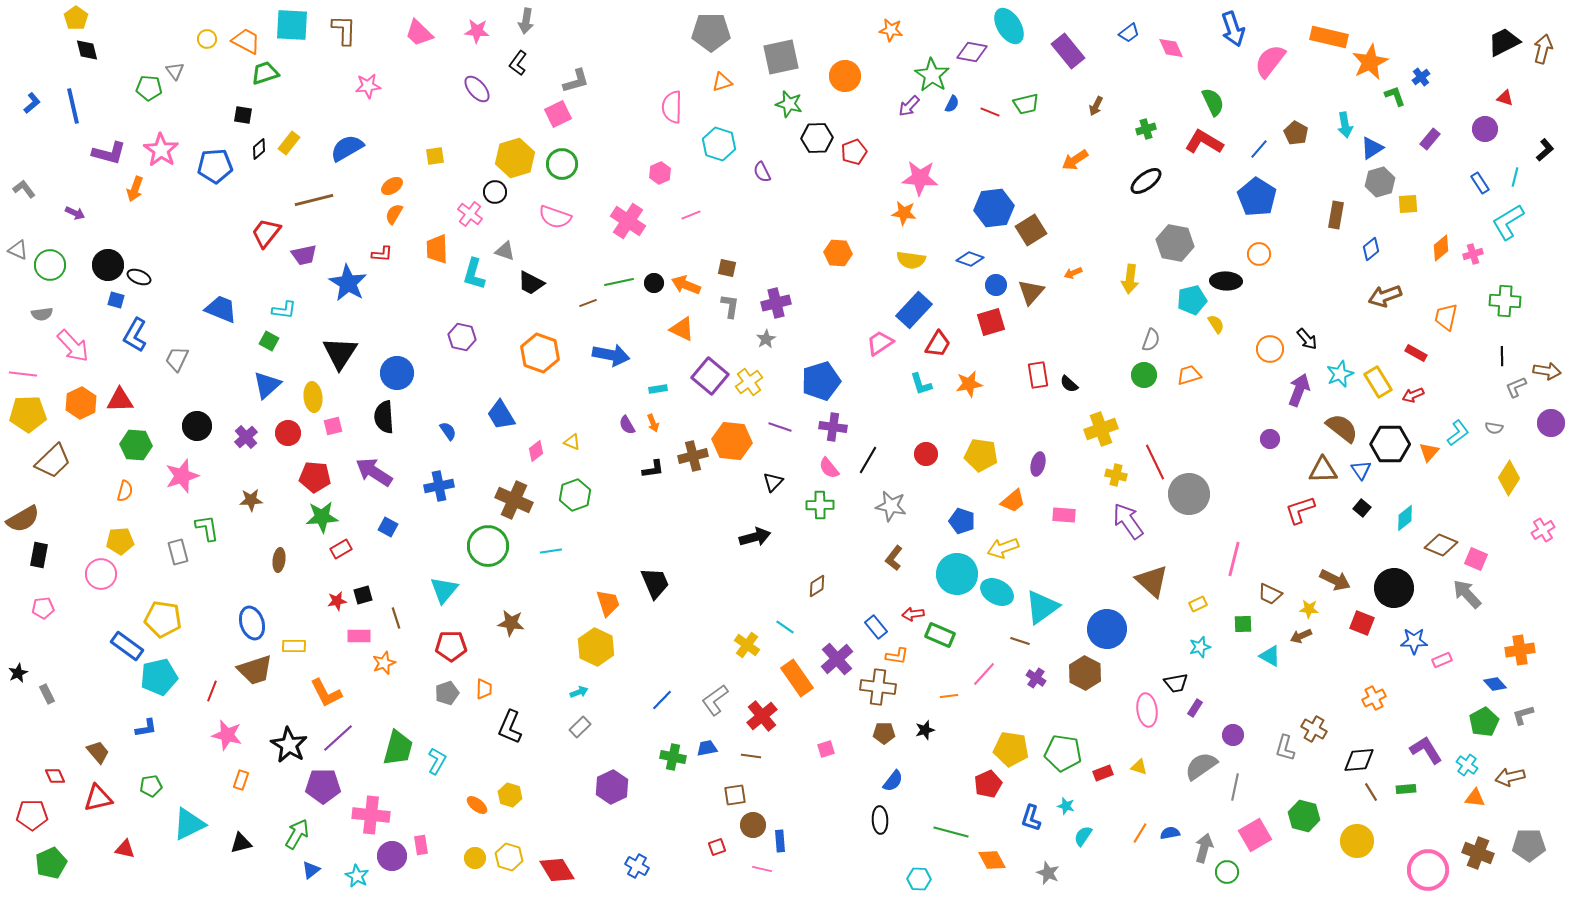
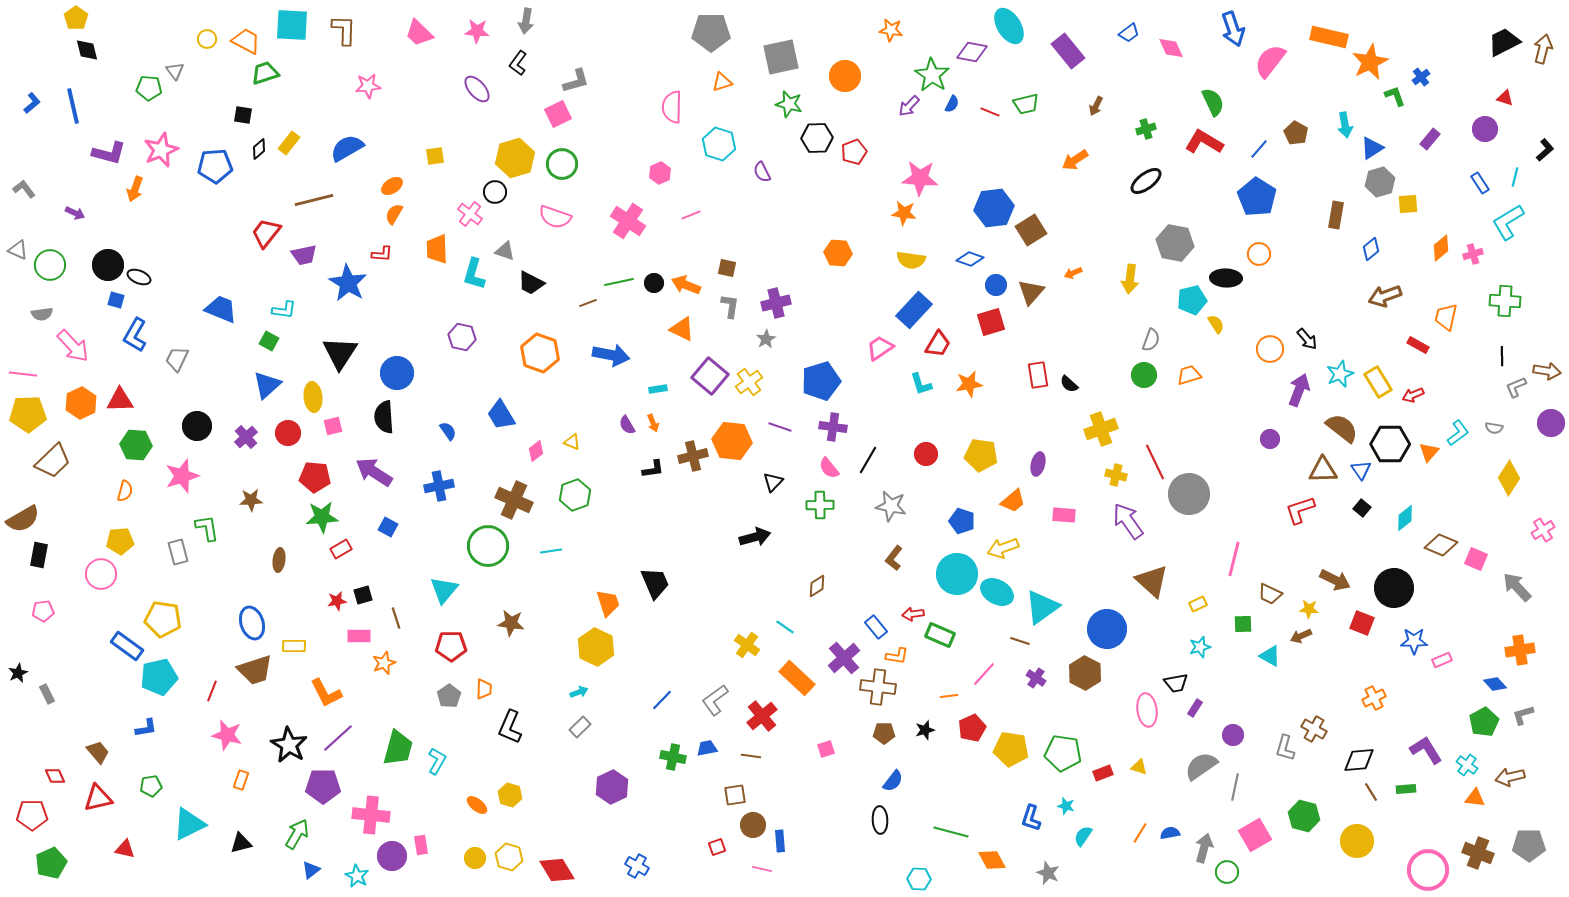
pink star at (161, 150): rotated 16 degrees clockwise
black ellipse at (1226, 281): moved 3 px up
pink trapezoid at (880, 343): moved 5 px down
red rectangle at (1416, 353): moved 2 px right, 8 px up
gray arrow at (1467, 594): moved 50 px right, 7 px up
pink pentagon at (43, 608): moved 3 px down
purple cross at (837, 659): moved 7 px right, 1 px up
orange rectangle at (797, 678): rotated 12 degrees counterclockwise
gray pentagon at (447, 693): moved 2 px right, 3 px down; rotated 15 degrees counterclockwise
red pentagon at (988, 784): moved 16 px left, 56 px up
